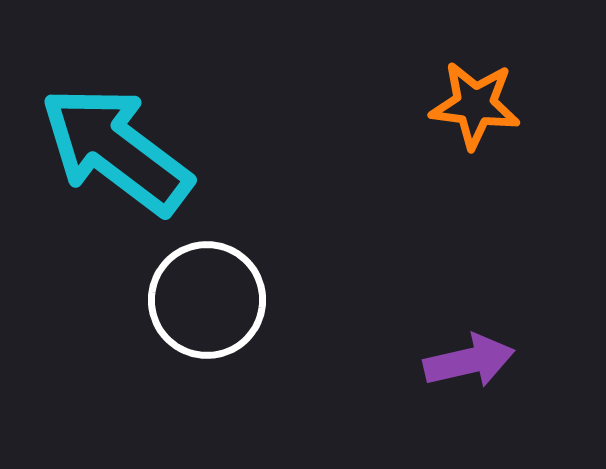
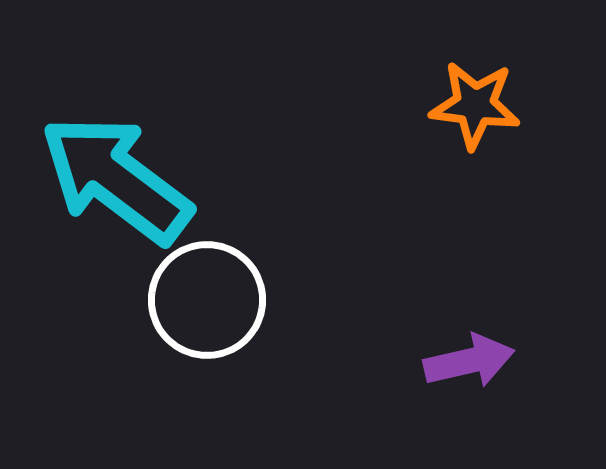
cyan arrow: moved 29 px down
